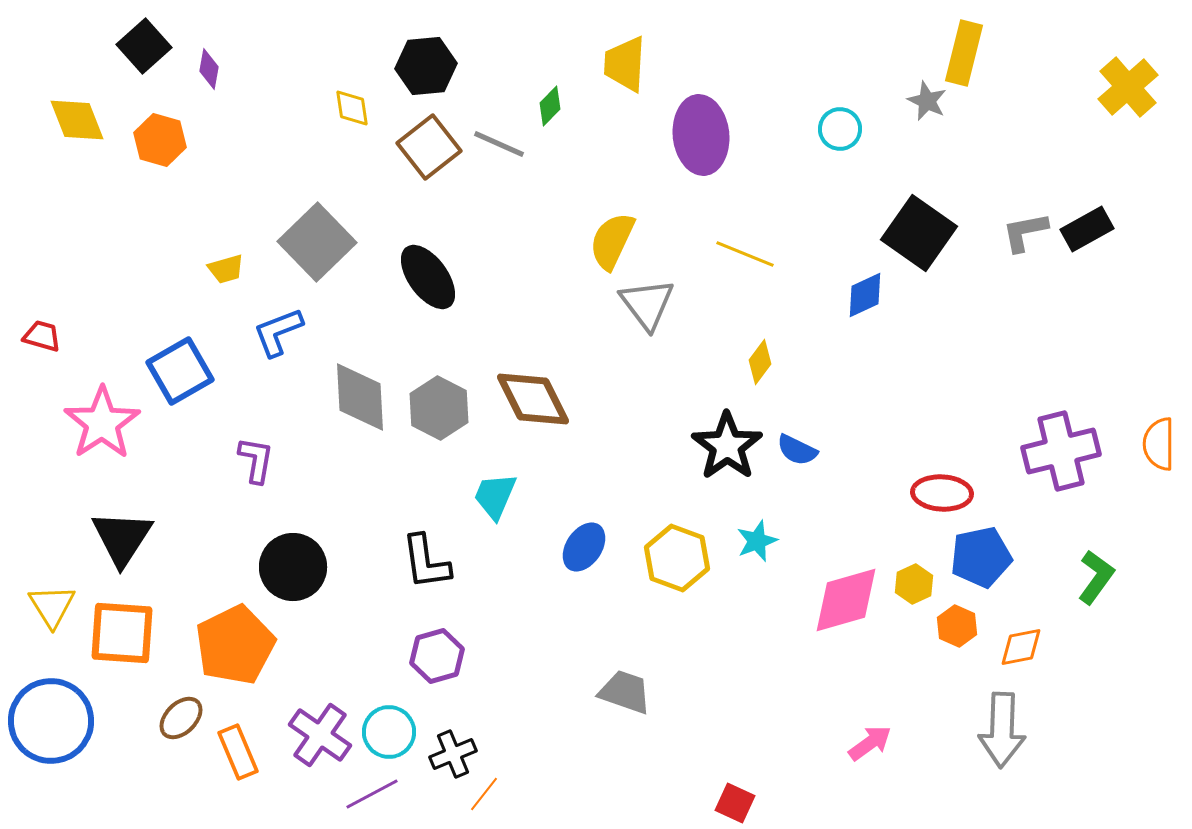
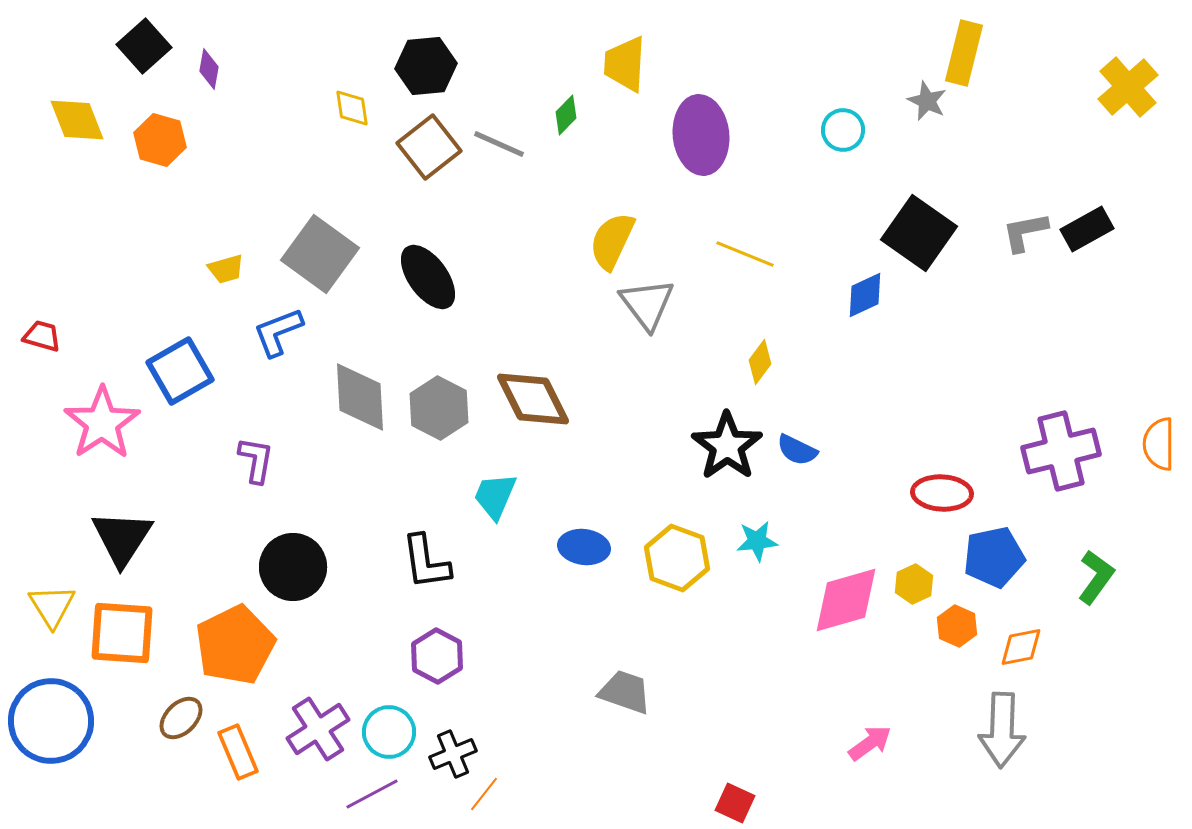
green diamond at (550, 106): moved 16 px right, 9 px down
cyan circle at (840, 129): moved 3 px right, 1 px down
gray square at (317, 242): moved 3 px right, 12 px down; rotated 10 degrees counterclockwise
cyan star at (757, 541): rotated 15 degrees clockwise
blue ellipse at (584, 547): rotated 63 degrees clockwise
blue pentagon at (981, 557): moved 13 px right
purple hexagon at (437, 656): rotated 16 degrees counterclockwise
purple cross at (320, 735): moved 2 px left, 6 px up; rotated 22 degrees clockwise
